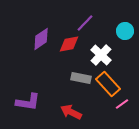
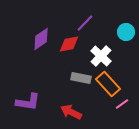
cyan circle: moved 1 px right, 1 px down
white cross: moved 1 px down
